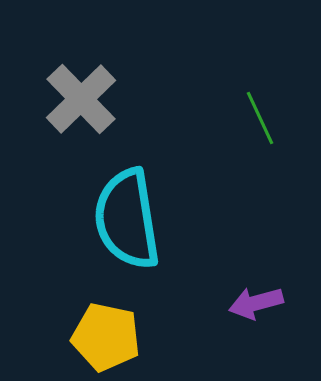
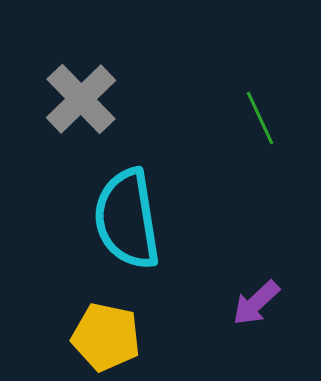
purple arrow: rotated 28 degrees counterclockwise
